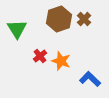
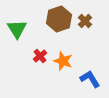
brown cross: moved 1 px right, 2 px down
orange star: moved 2 px right
blue L-shape: rotated 15 degrees clockwise
